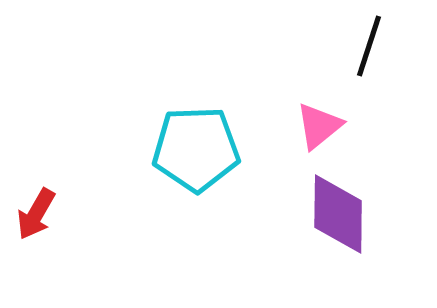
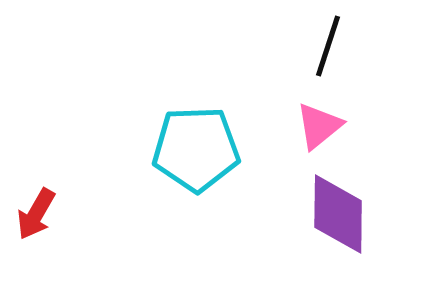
black line: moved 41 px left
